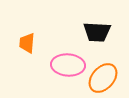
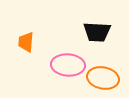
orange trapezoid: moved 1 px left, 1 px up
orange ellipse: rotated 60 degrees clockwise
